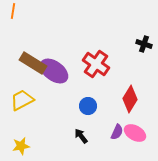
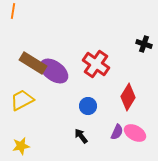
red diamond: moved 2 px left, 2 px up
